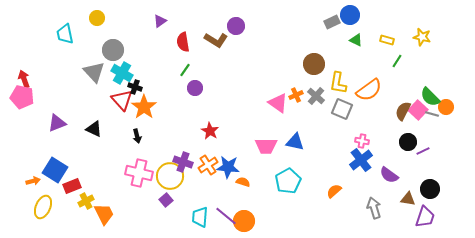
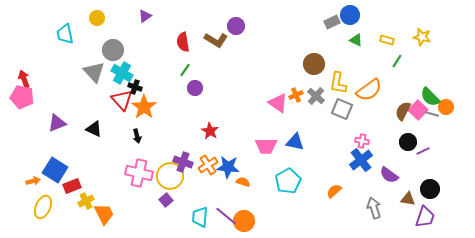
purple triangle at (160, 21): moved 15 px left, 5 px up
